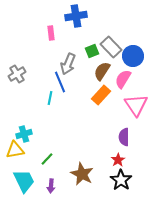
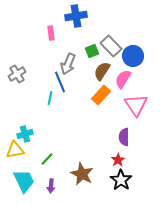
gray rectangle: moved 1 px up
cyan cross: moved 1 px right
